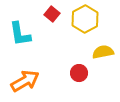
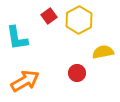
red square: moved 3 px left, 2 px down; rotated 14 degrees clockwise
yellow hexagon: moved 6 px left, 1 px down
cyan L-shape: moved 3 px left, 4 px down
red circle: moved 2 px left
